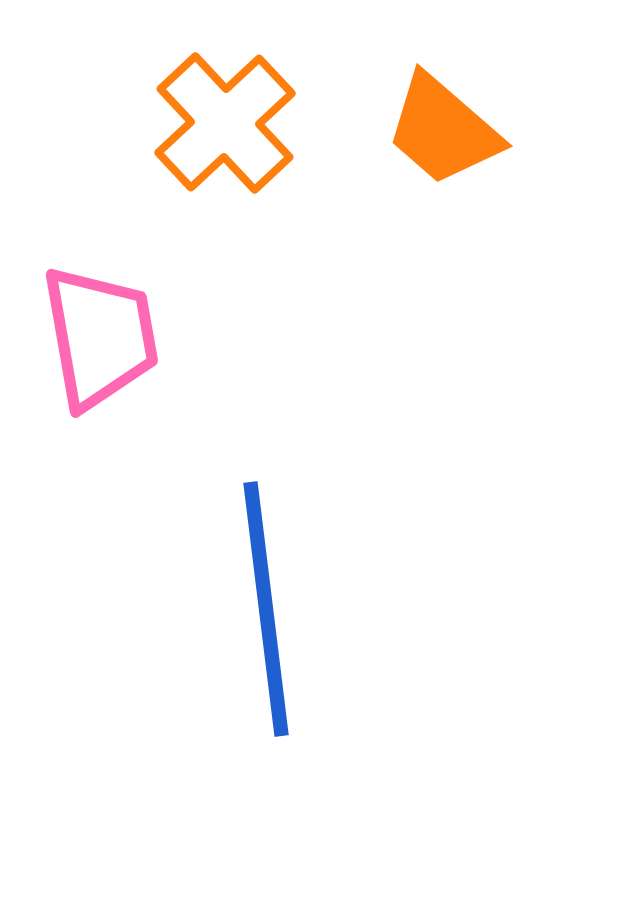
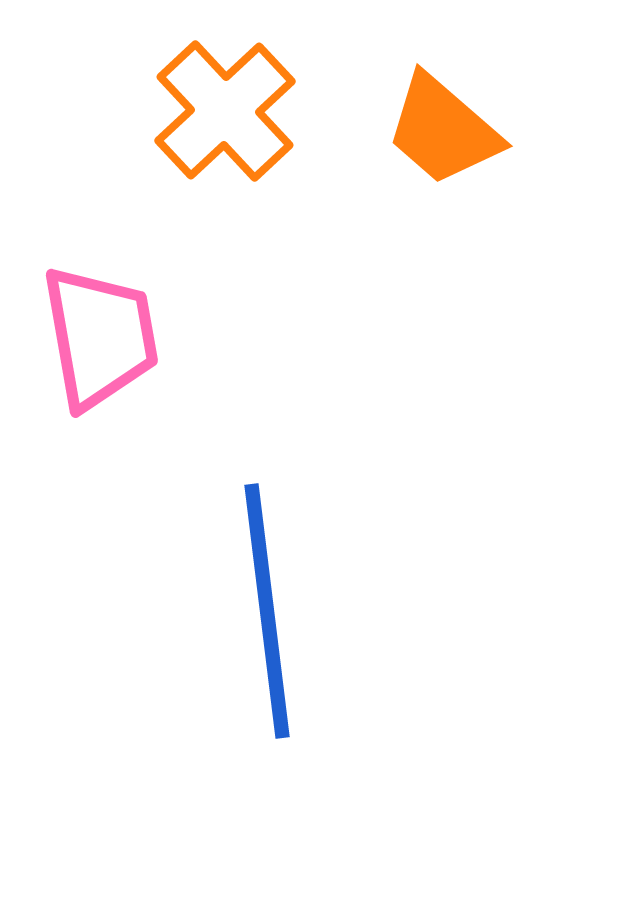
orange cross: moved 12 px up
blue line: moved 1 px right, 2 px down
